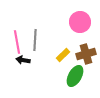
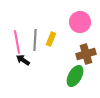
yellow rectangle: moved 12 px left, 16 px up; rotated 24 degrees counterclockwise
black arrow: rotated 24 degrees clockwise
